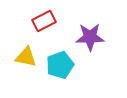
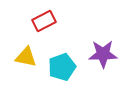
purple star: moved 13 px right, 17 px down
cyan pentagon: moved 2 px right, 2 px down
